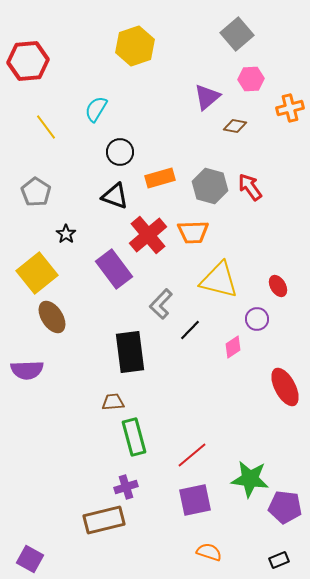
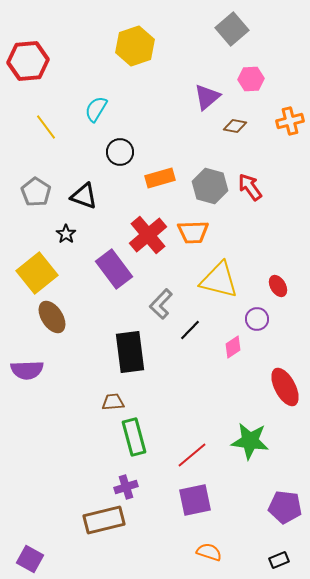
gray square at (237, 34): moved 5 px left, 5 px up
orange cross at (290, 108): moved 13 px down
black triangle at (115, 196): moved 31 px left
green star at (250, 479): moved 38 px up
